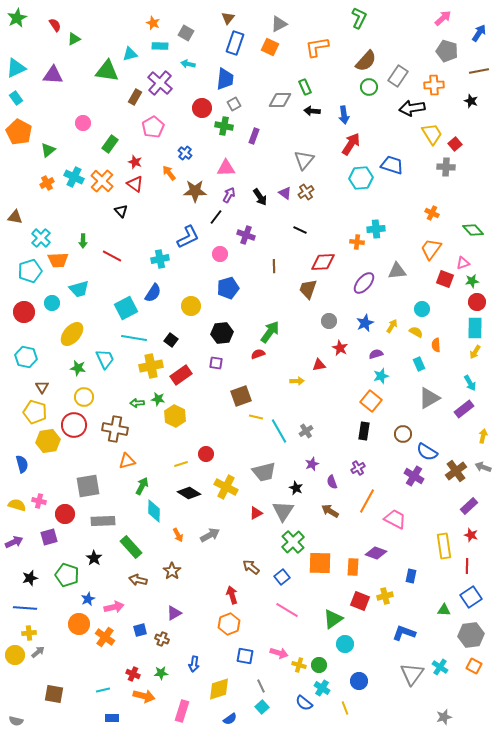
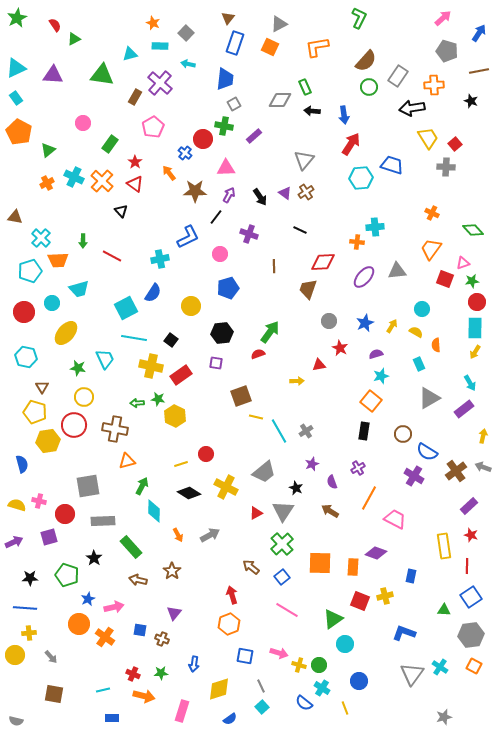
gray square at (186, 33): rotated 14 degrees clockwise
green triangle at (107, 71): moved 5 px left, 4 px down
red circle at (202, 108): moved 1 px right, 31 px down
yellow trapezoid at (432, 134): moved 4 px left, 4 px down
purple rectangle at (254, 136): rotated 28 degrees clockwise
red star at (135, 162): rotated 16 degrees clockwise
cyan cross at (376, 229): moved 1 px left, 2 px up
purple cross at (246, 235): moved 3 px right, 1 px up
purple ellipse at (364, 283): moved 6 px up
yellow ellipse at (72, 334): moved 6 px left, 1 px up
yellow cross at (151, 366): rotated 25 degrees clockwise
gray trapezoid at (264, 472): rotated 25 degrees counterclockwise
orange line at (367, 501): moved 2 px right, 3 px up
green cross at (293, 542): moved 11 px left, 2 px down
black star at (30, 578): rotated 14 degrees clockwise
purple triangle at (174, 613): rotated 21 degrees counterclockwise
blue square at (140, 630): rotated 24 degrees clockwise
gray arrow at (38, 652): moved 13 px right, 5 px down; rotated 88 degrees clockwise
